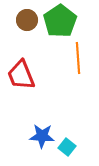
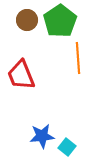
blue star: rotated 10 degrees counterclockwise
